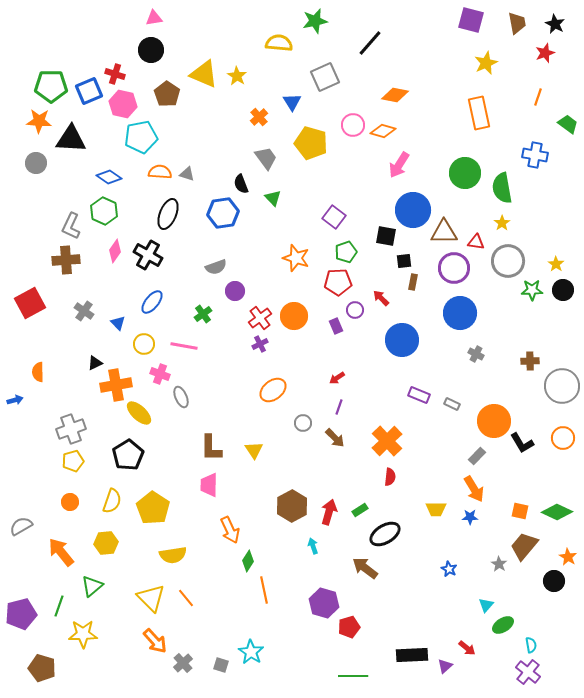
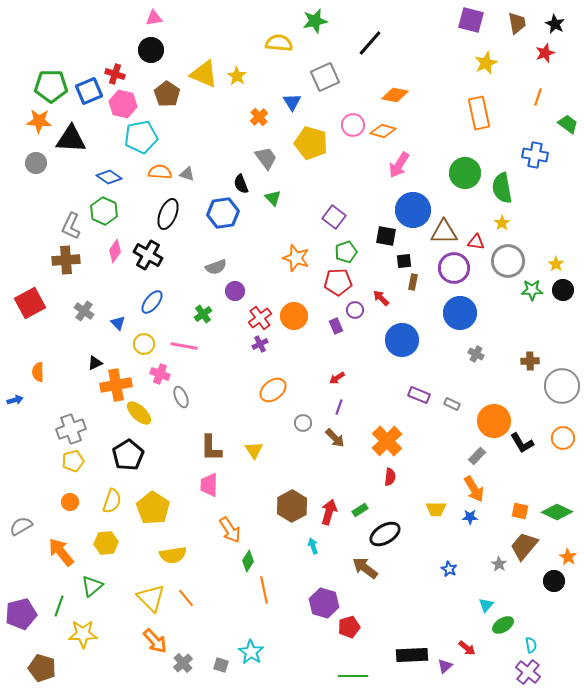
orange arrow at (230, 530): rotated 8 degrees counterclockwise
